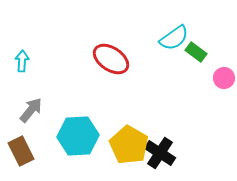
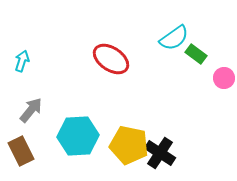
green rectangle: moved 2 px down
cyan arrow: rotated 15 degrees clockwise
yellow pentagon: rotated 18 degrees counterclockwise
